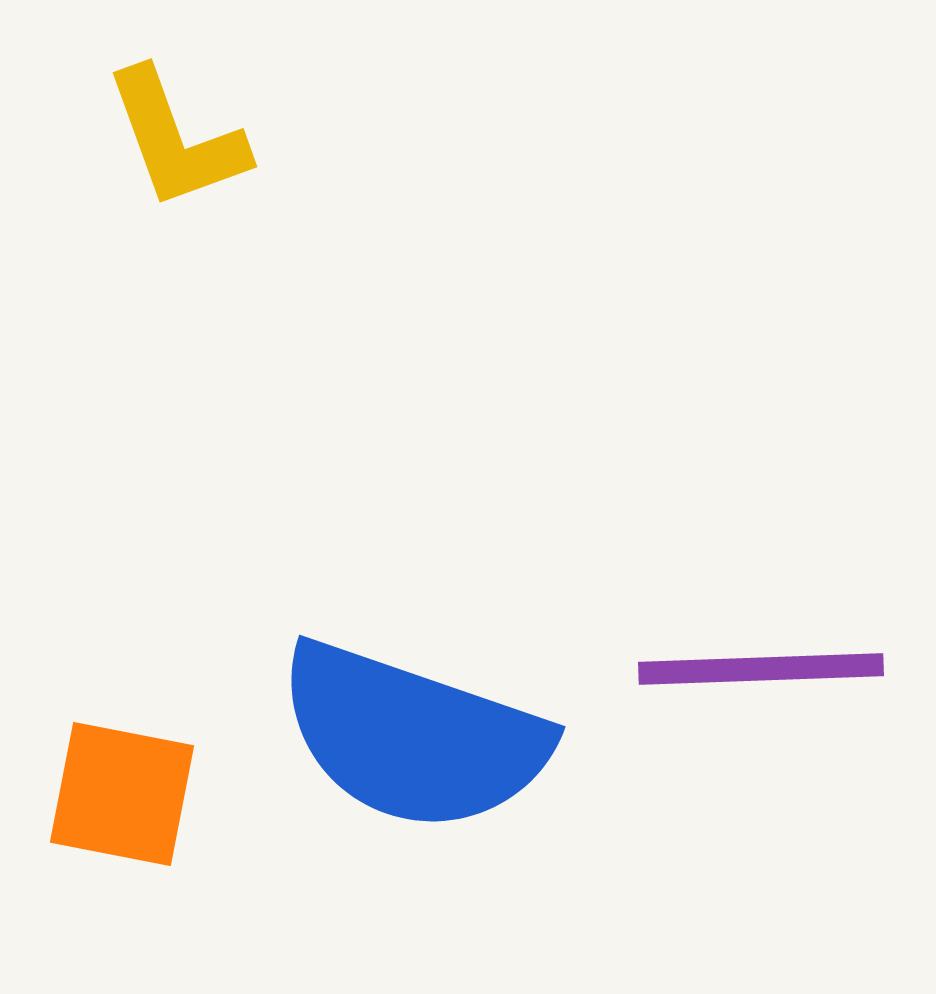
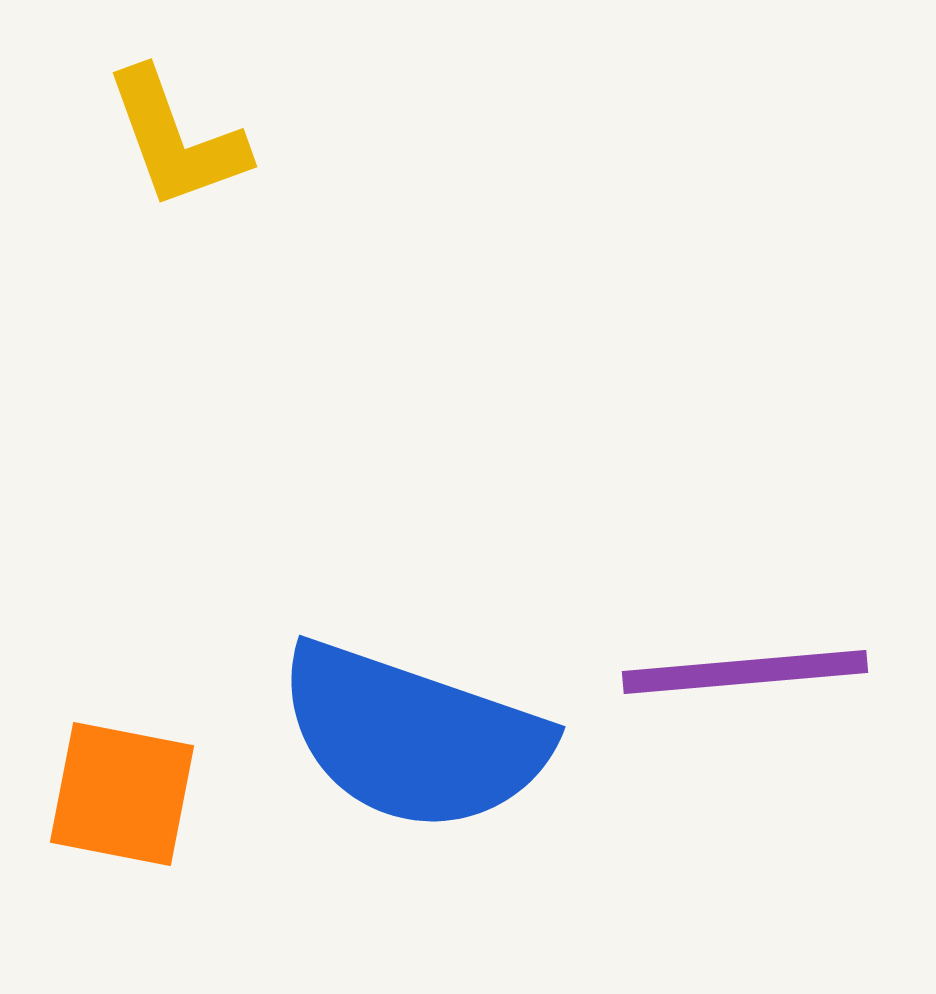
purple line: moved 16 px left, 3 px down; rotated 3 degrees counterclockwise
